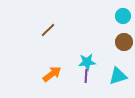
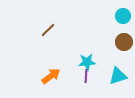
orange arrow: moved 1 px left, 2 px down
